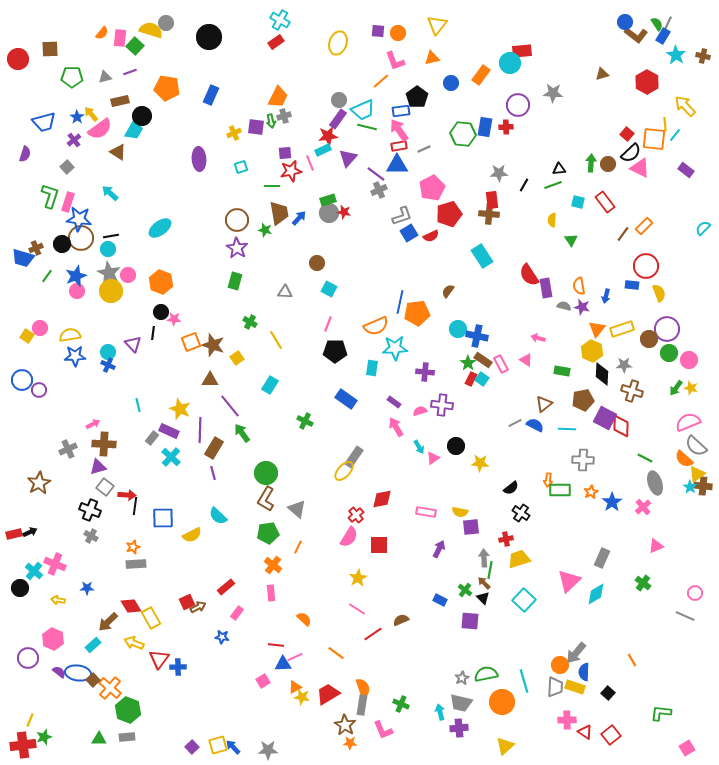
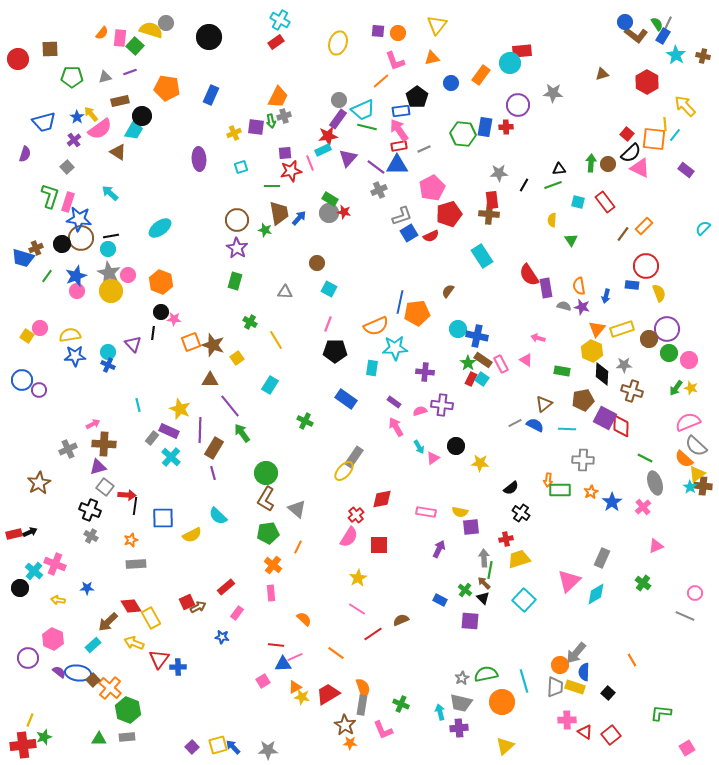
purple line at (376, 174): moved 7 px up
green rectangle at (328, 200): moved 2 px right, 1 px up; rotated 49 degrees clockwise
orange star at (133, 547): moved 2 px left, 7 px up
